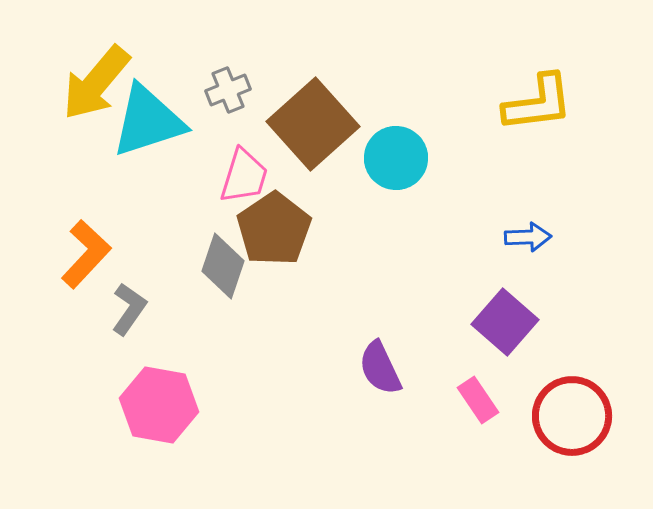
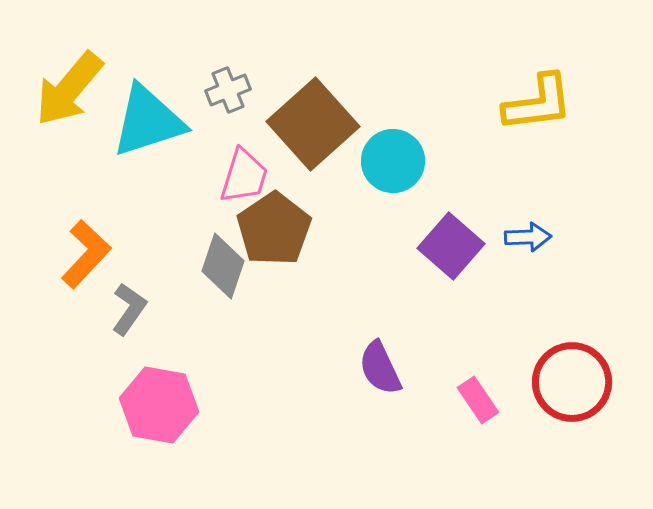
yellow arrow: moved 27 px left, 6 px down
cyan circle: moved 3 px left, 3 px down
purple square: moved 54 px left, 76 px up
red circle: moved 34 px up
